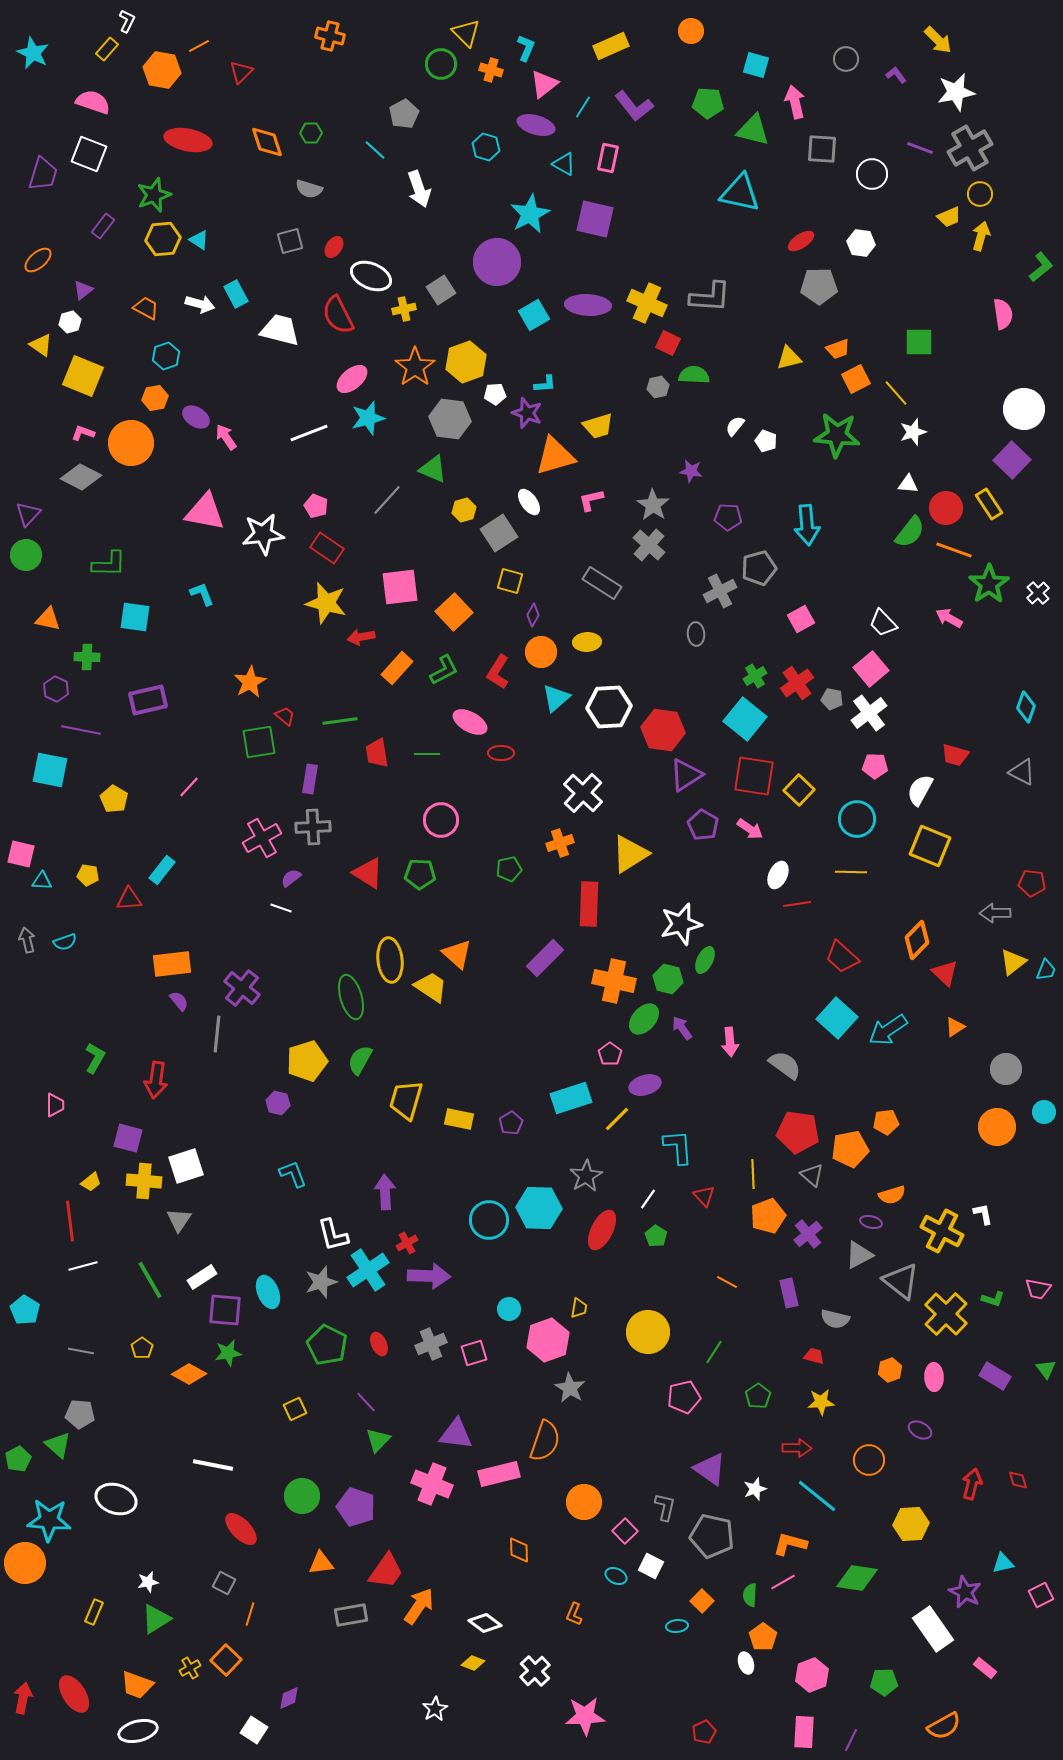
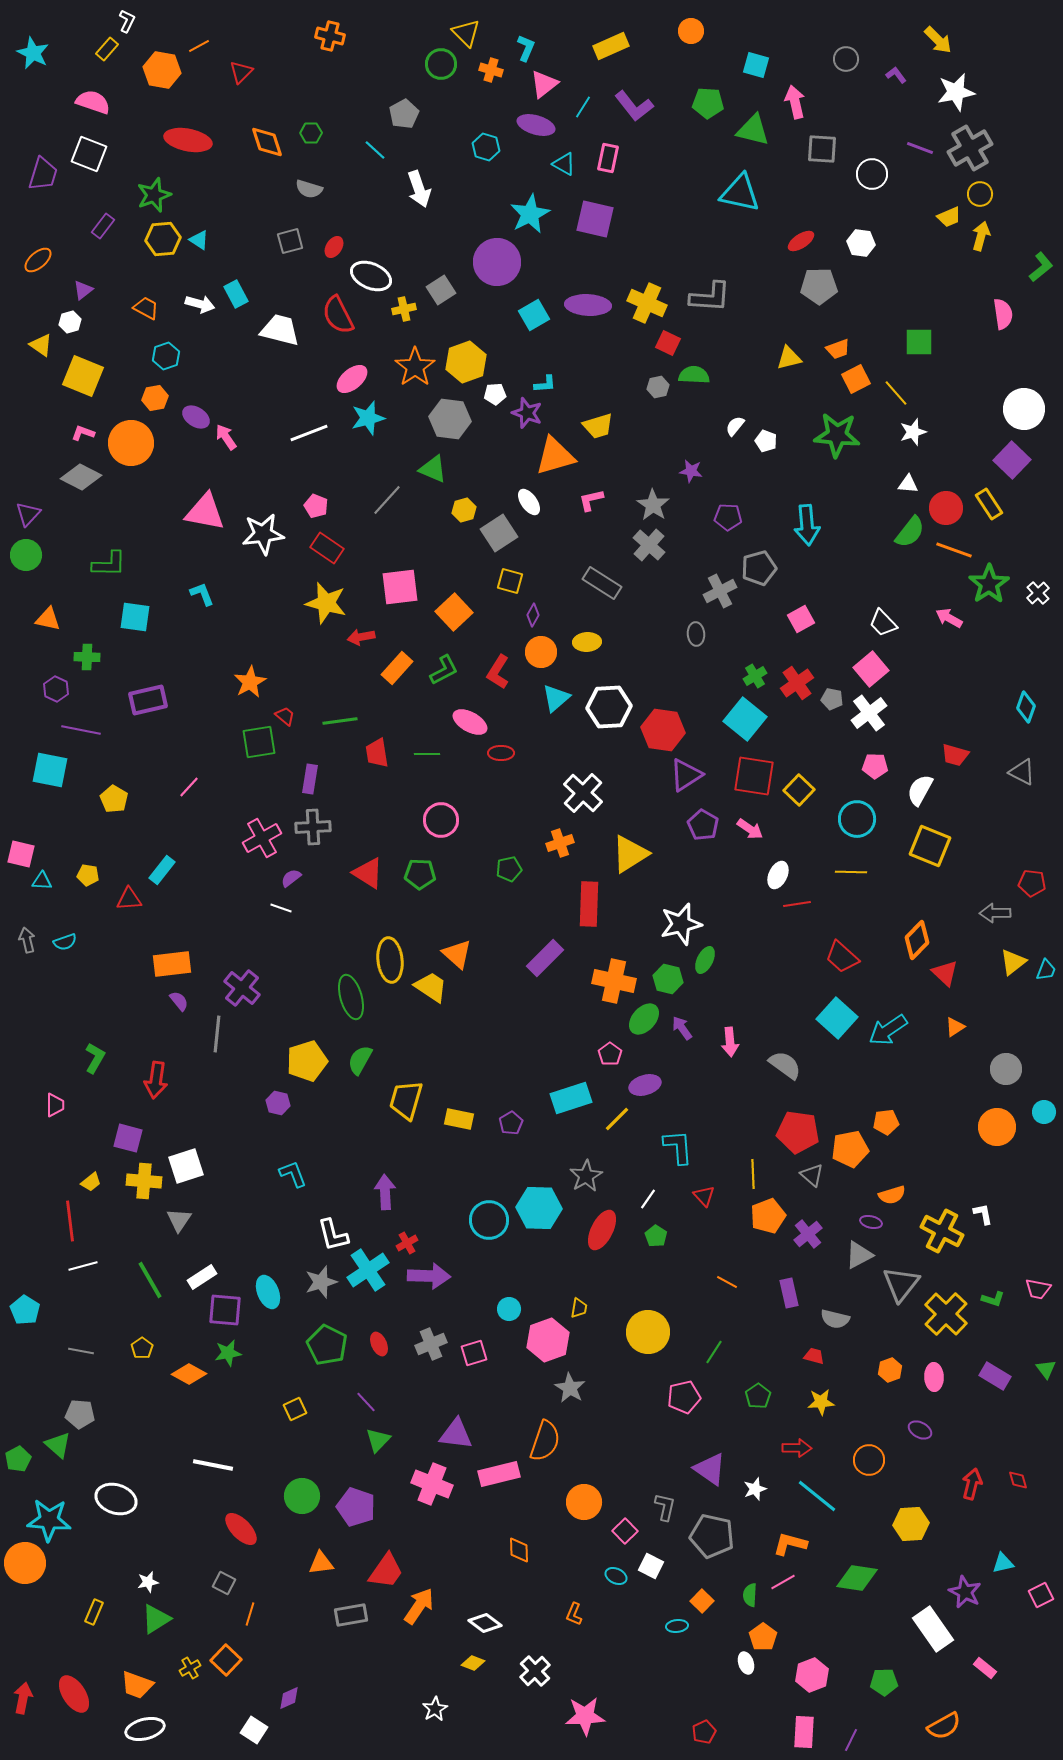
gray triangle at (901, 1281): moved 3 px down; rotated 30 degrees clockwise
white ellipse at (138, 1731): moved 7 px right, 2 px up
